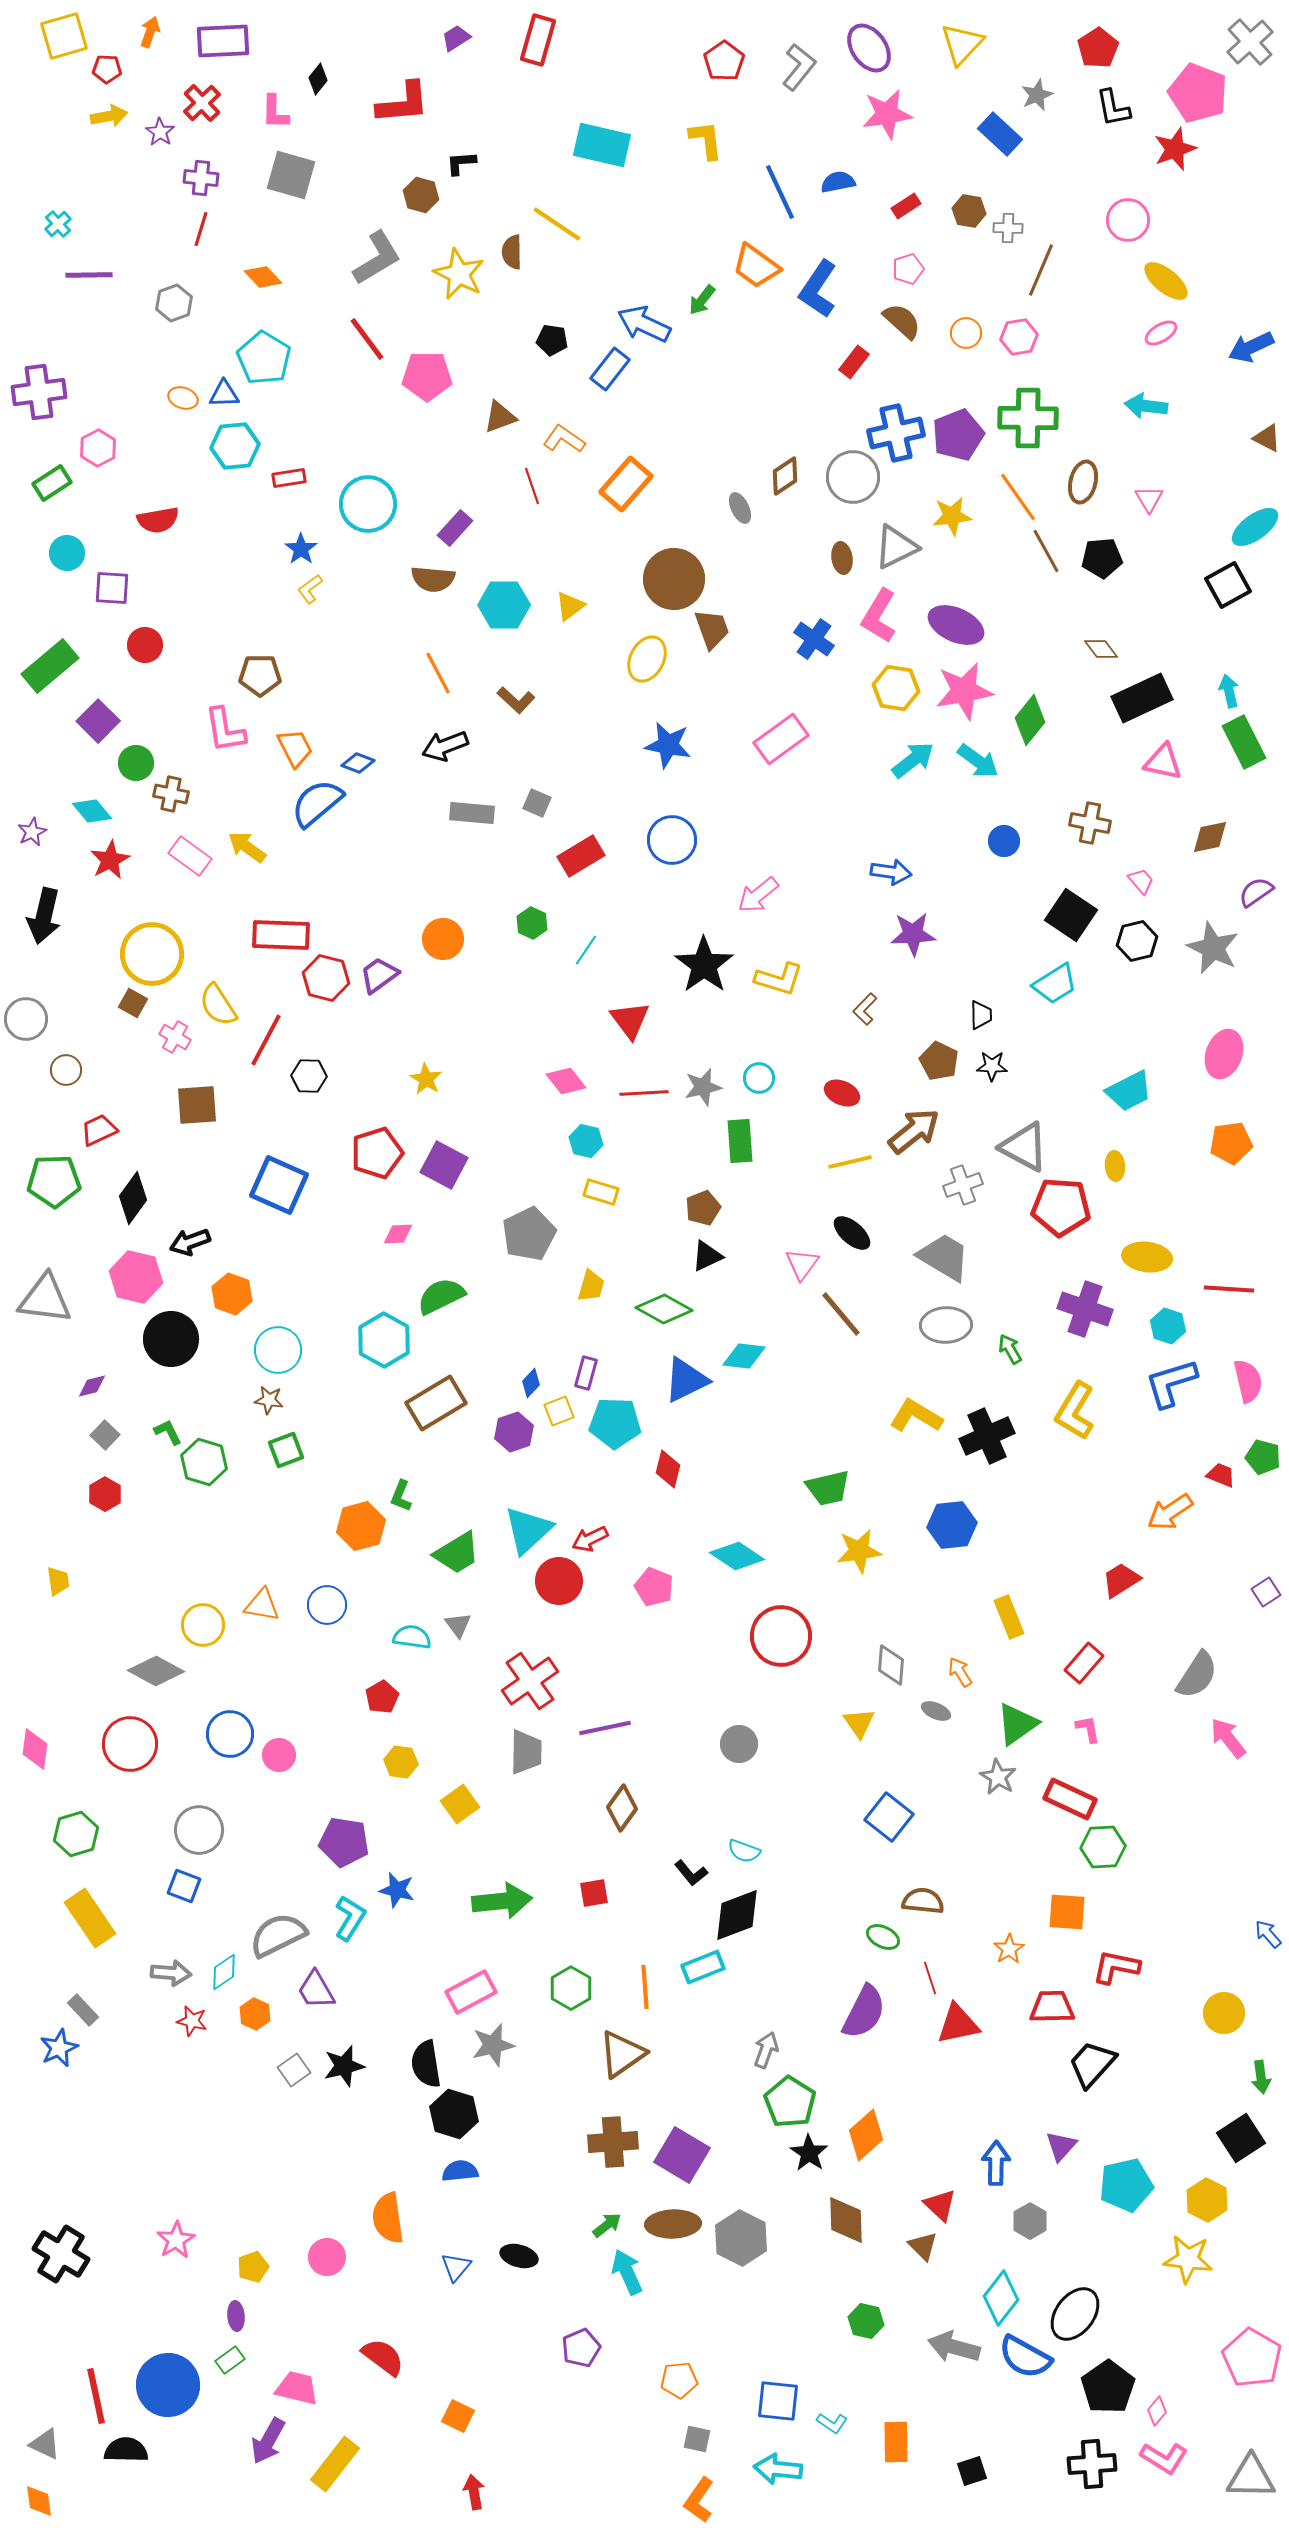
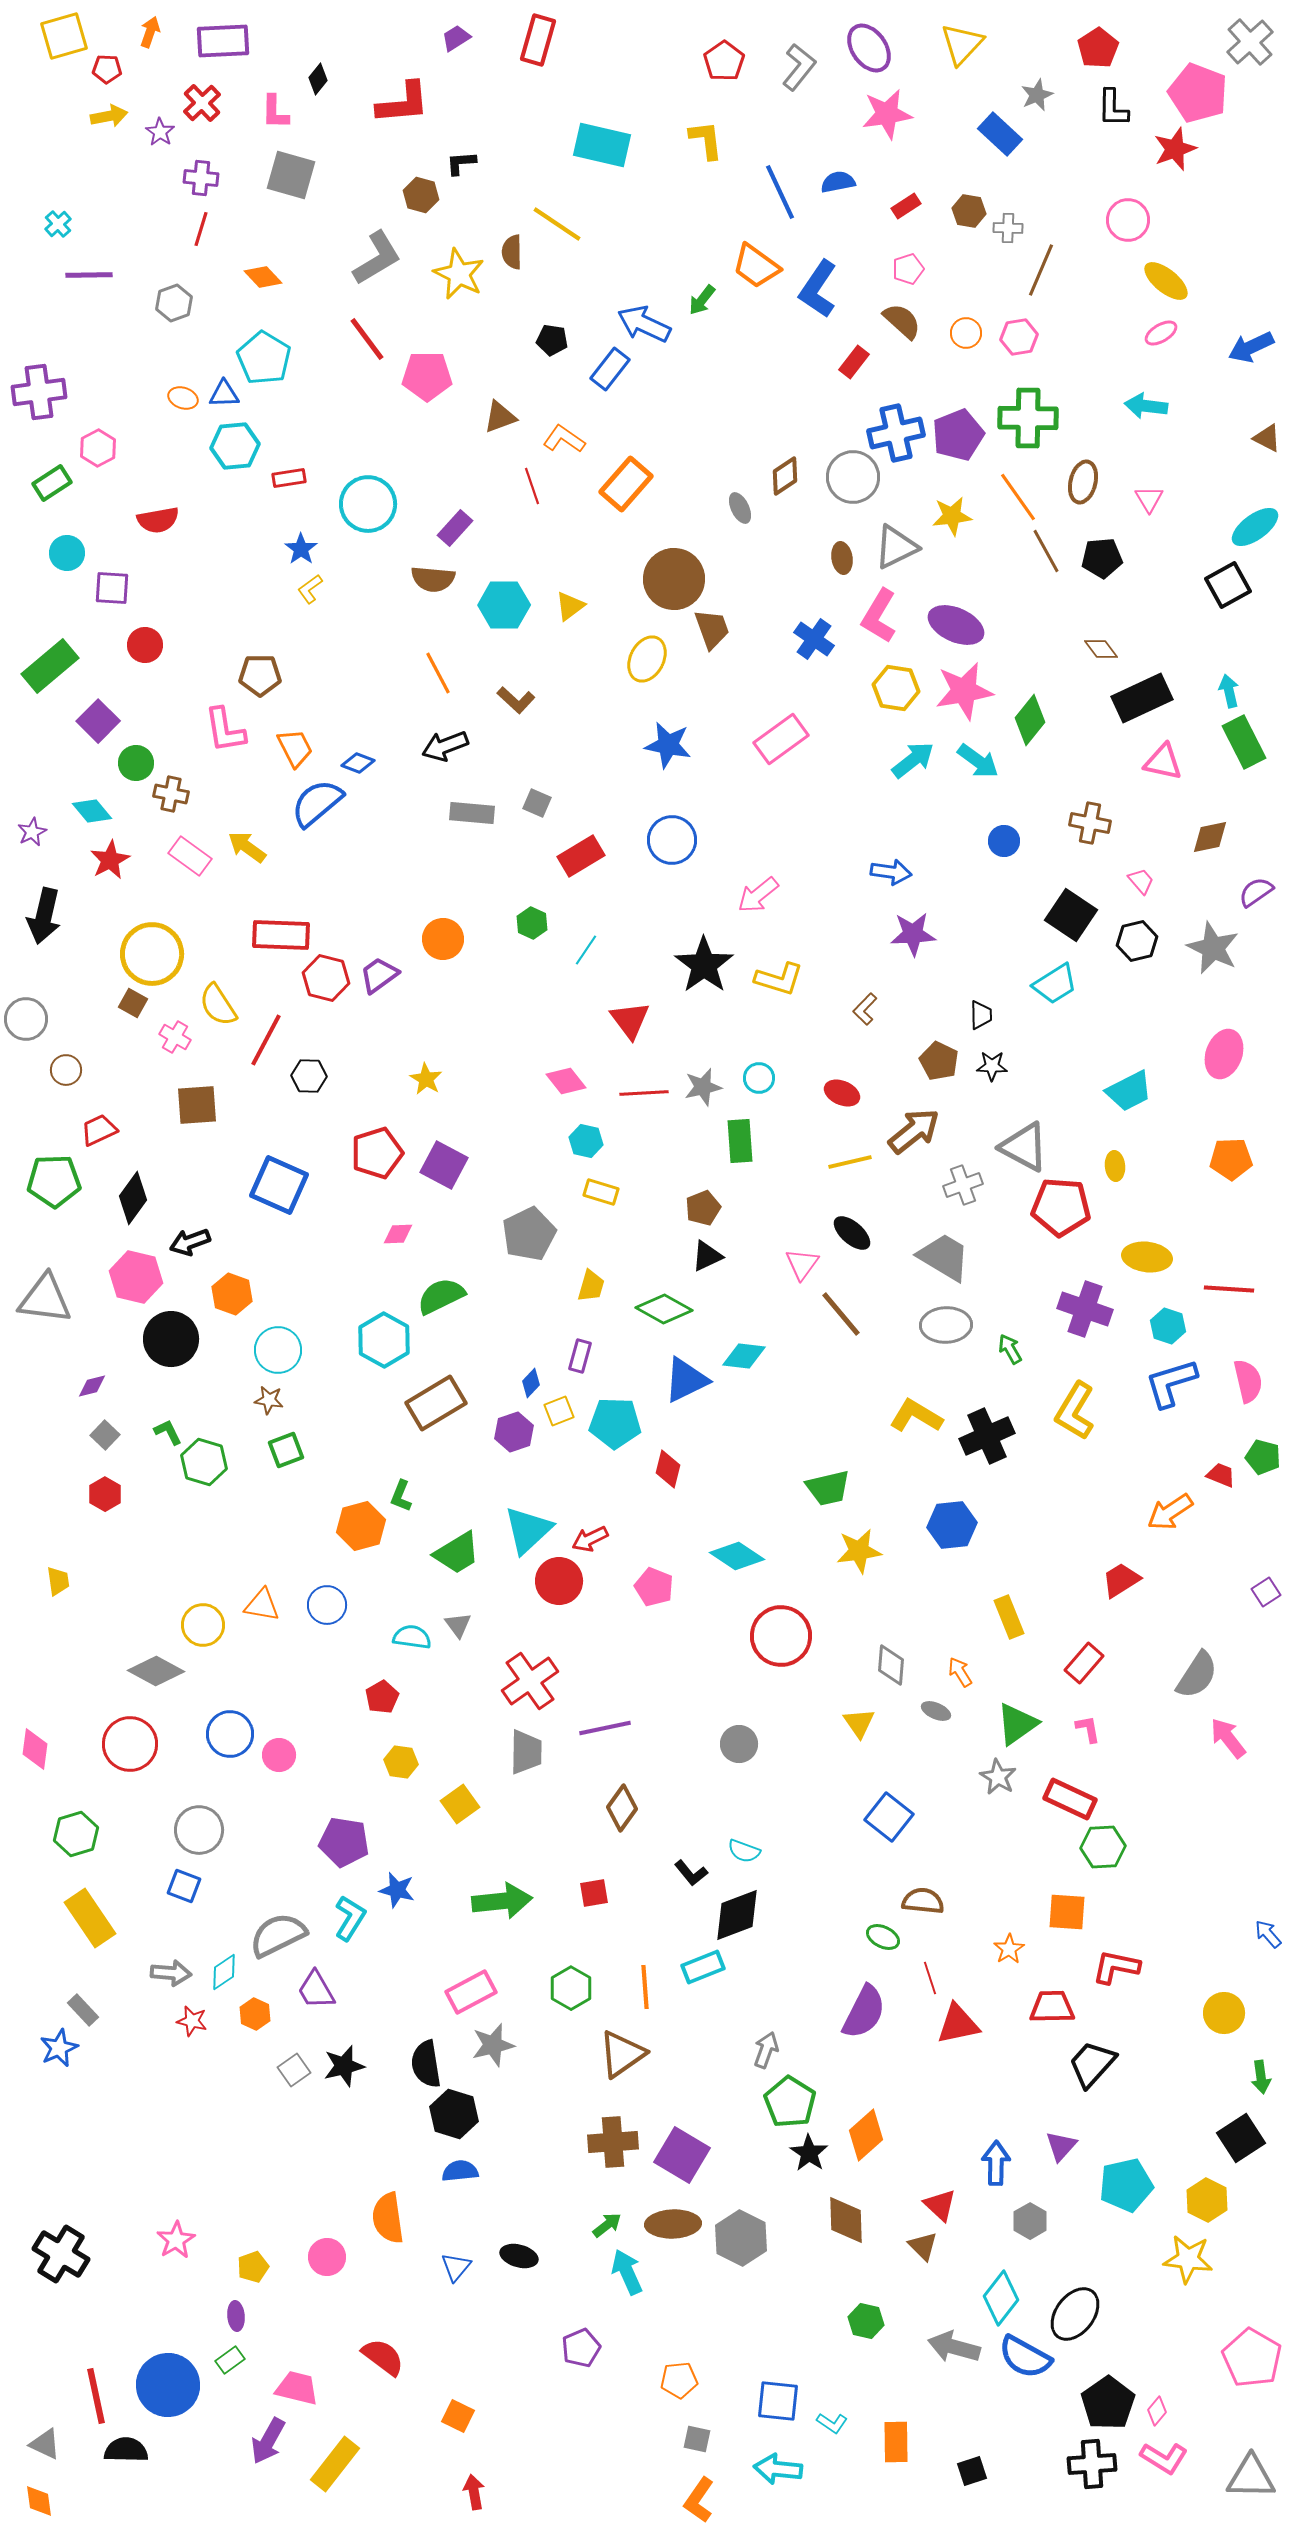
black L-shape at (1113, 108): rotated 12 degrees clockwise
orange pentagon at (1231, 1143): moved 16 px down; rotated 6 degrees clockwise
purple rectangle at (586, 1373): moved 6 px left, 17 px up
black pentagon at (1108, 2387): moved 16 px down
